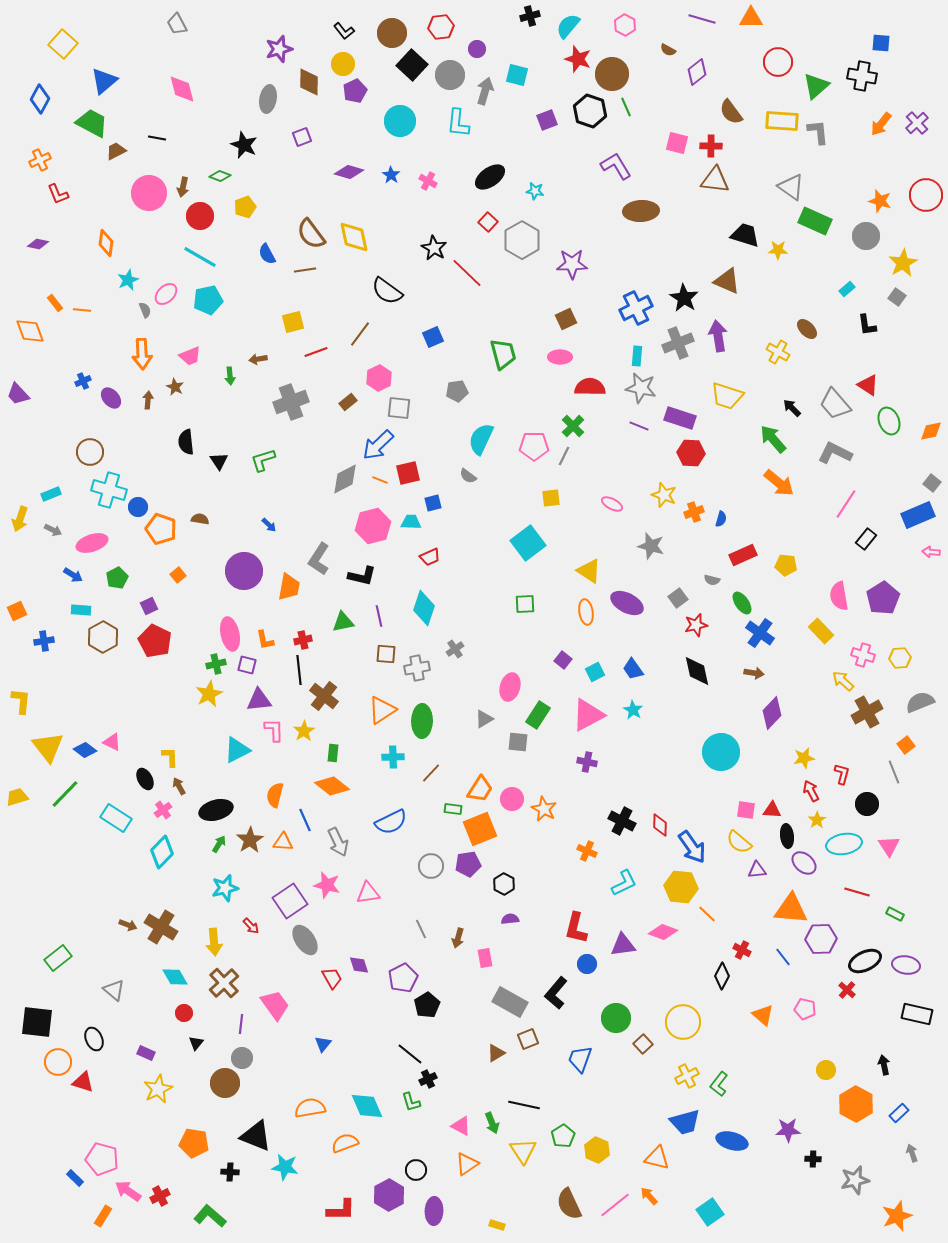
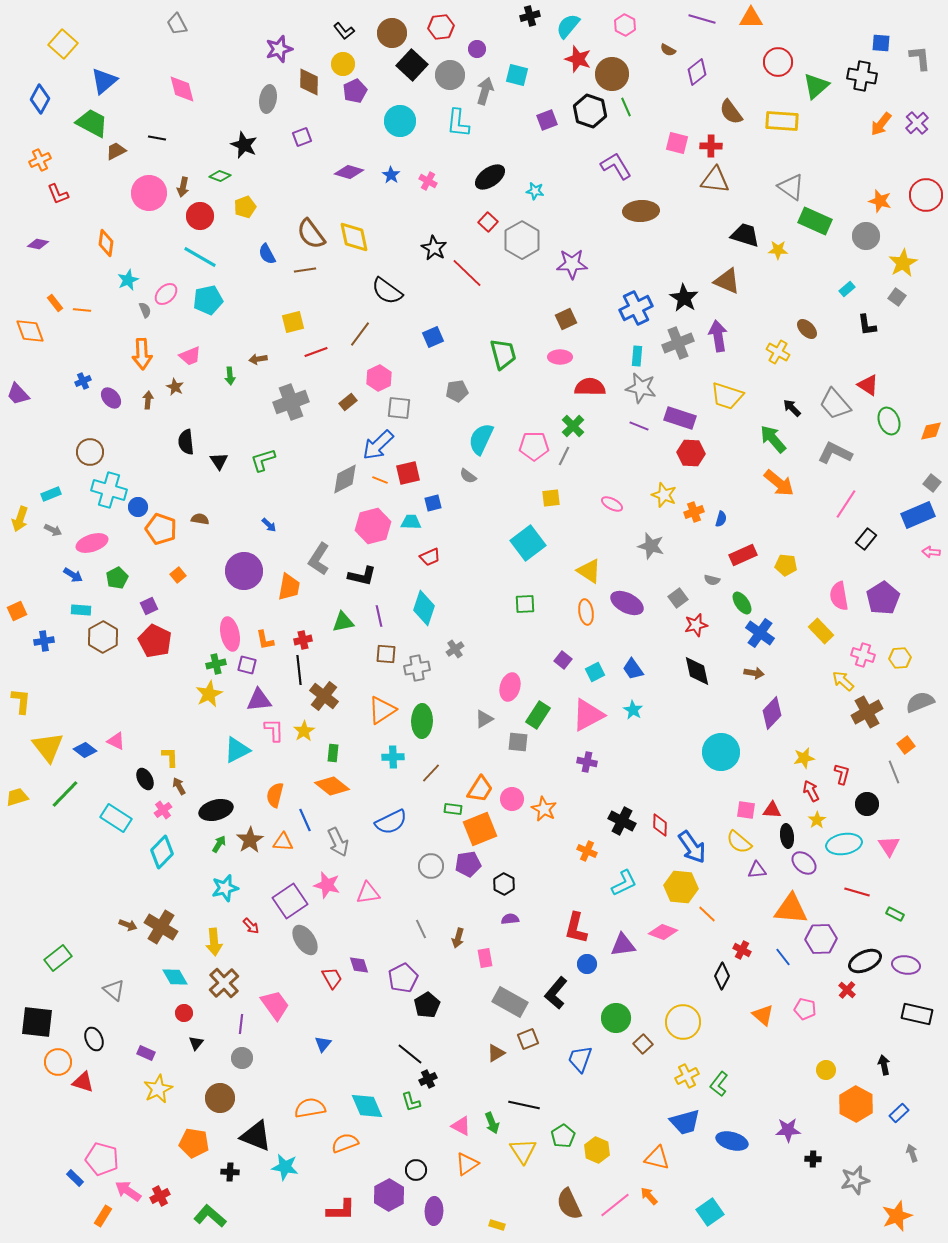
gray L-shape at (818, 132): moved 102 px right, 74 px up
pink triangle at (112, 742): moved 4 px right, 1 px up
brown circle at (225, 1083): moved 5 px left, 15 px down
